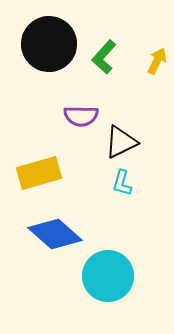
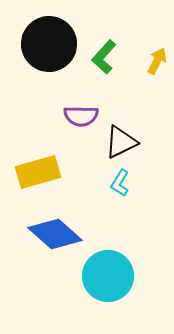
yellow rectangle: moved 1 px left, 1 px up
cyan L-shape: moved 2 px left; rotated 16 degrees clockwise
